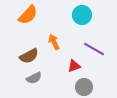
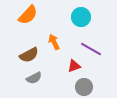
cyan circle: moved 1 px left, 2 px down
purple line: moved 3 px left
brown semicircle: moved 1 px up
